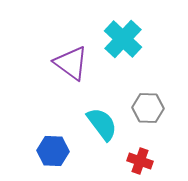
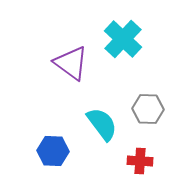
gray hexagon: moved 1 px down
red cross: rotated 15 degrees counterclockwise
